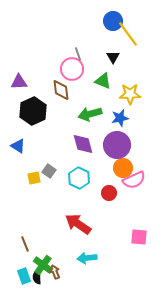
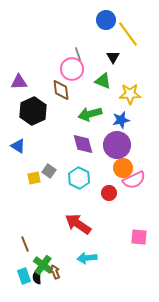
blue circle: moved 7 px left, 1 px up
blue star: moved 1 px right, 2 px down
